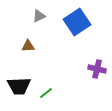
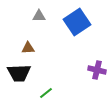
gray triangle: rotated 24 degrees clockwise
brown triangle: moved 2 px down
purple cross: moved 1 px down
black trapezoid: moved 13 px up
